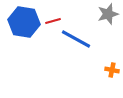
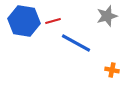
gray star: moved 1 px left, 2 px down
blue hexagon: moved 1 px up
blue line: moved 4 px down
